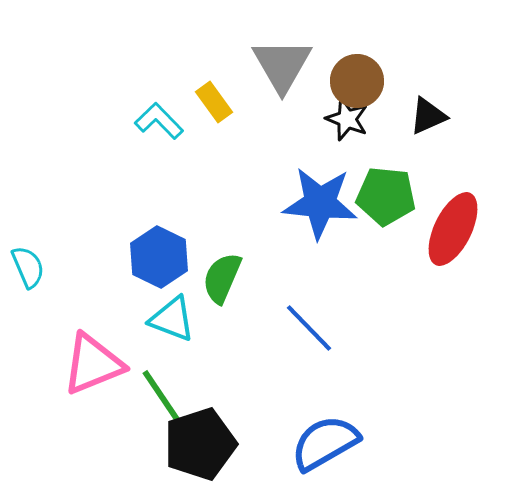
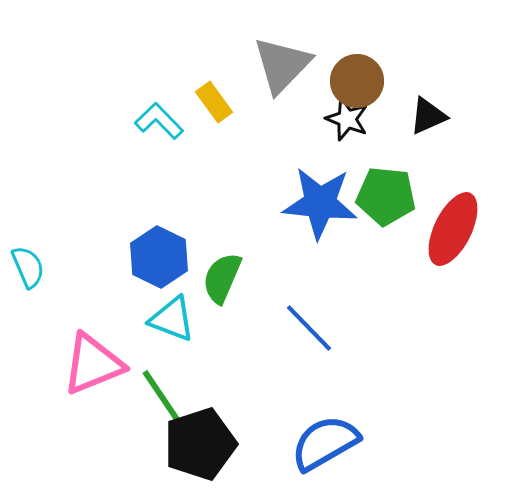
gray triangle: rotated 14 degrees clockwise
